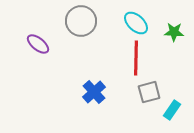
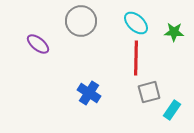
blue cross: moved 5 px left, 1 px down; rotated 15 degrees counterclockwise
